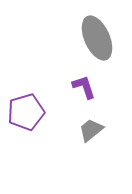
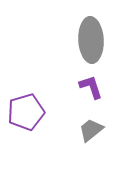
gray ellipse: moved 6 px left, 2 px down; rotated 21 degrees clockwise
purple L-shape: moved 7 px right
